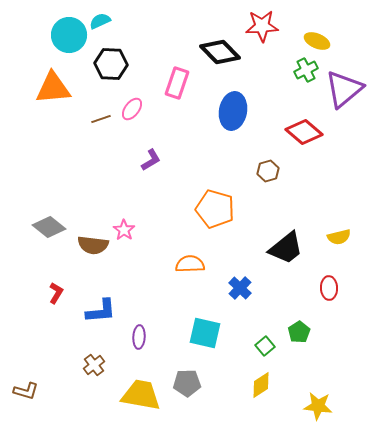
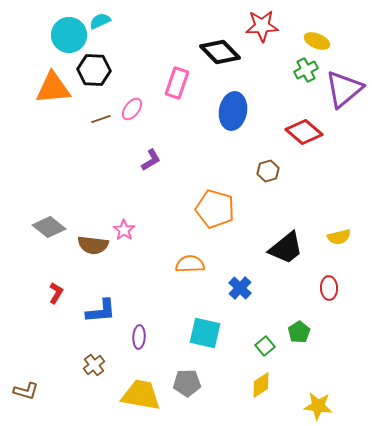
black hexagon: moved 17 px left, 6 px down
